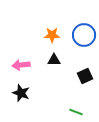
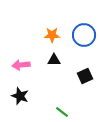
black star: moved 1 px left, 3 px down
green line: moved 14 px left; rotated 16 degrees clockwise
